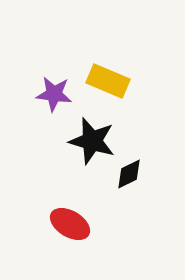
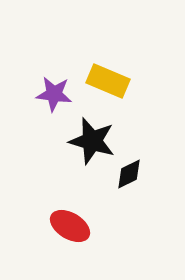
red ellipse: moved 2 px down
